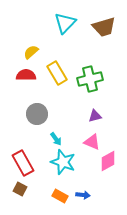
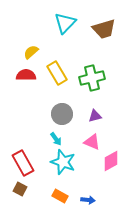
brown trapezoid: moved 2 px down
green cross: moved 2 px right, 1 px up
gray circle: moved 25 px right
pink diamond: moved 3 px right
blue arrow: moved 5 px right, 5 px down
